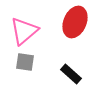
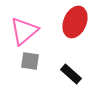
gray square: moved 5 px right, 1 px up
